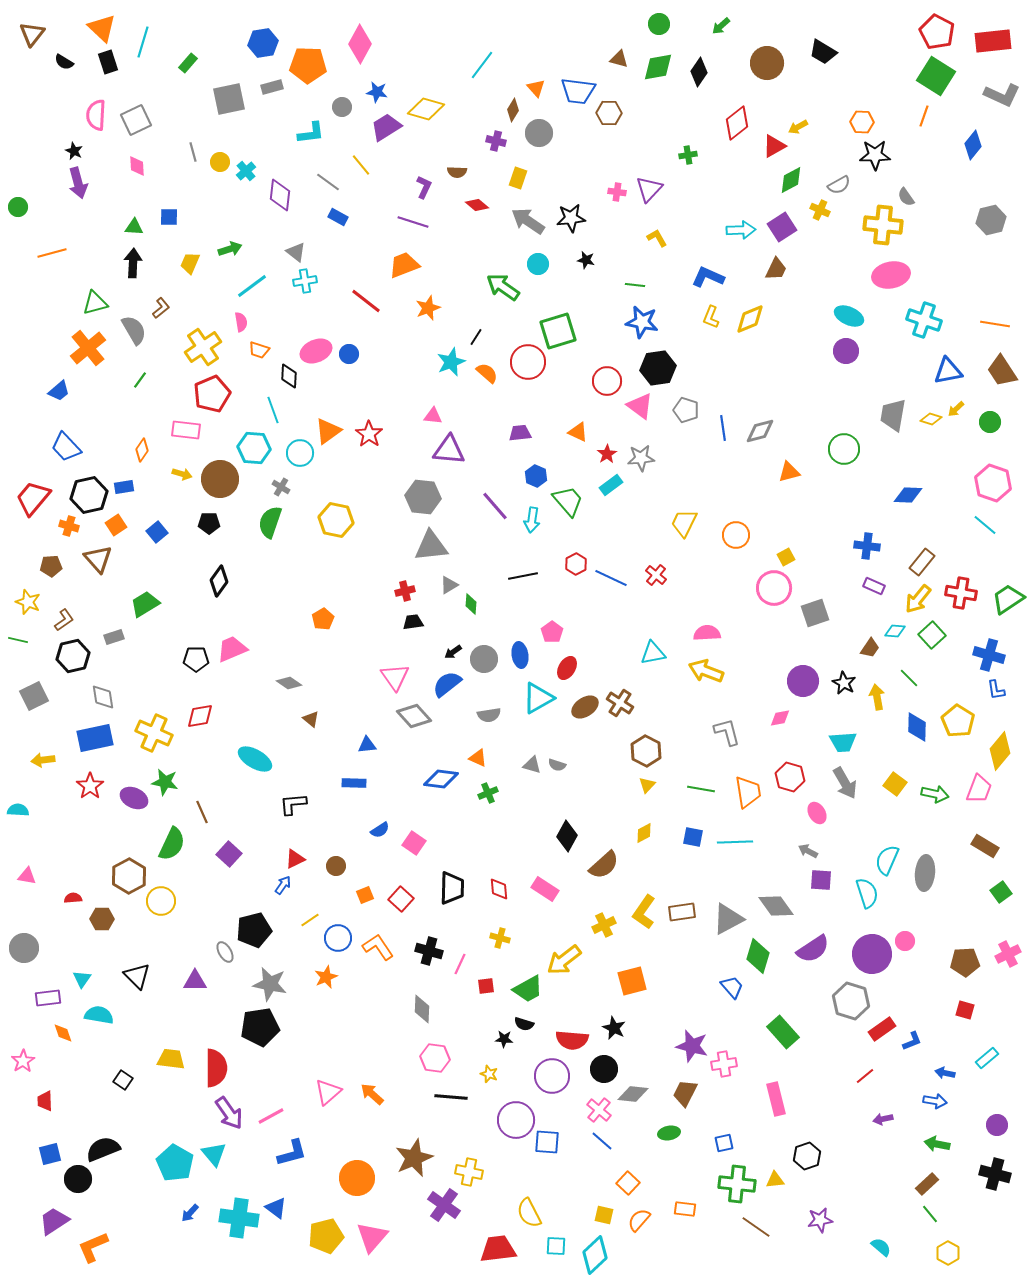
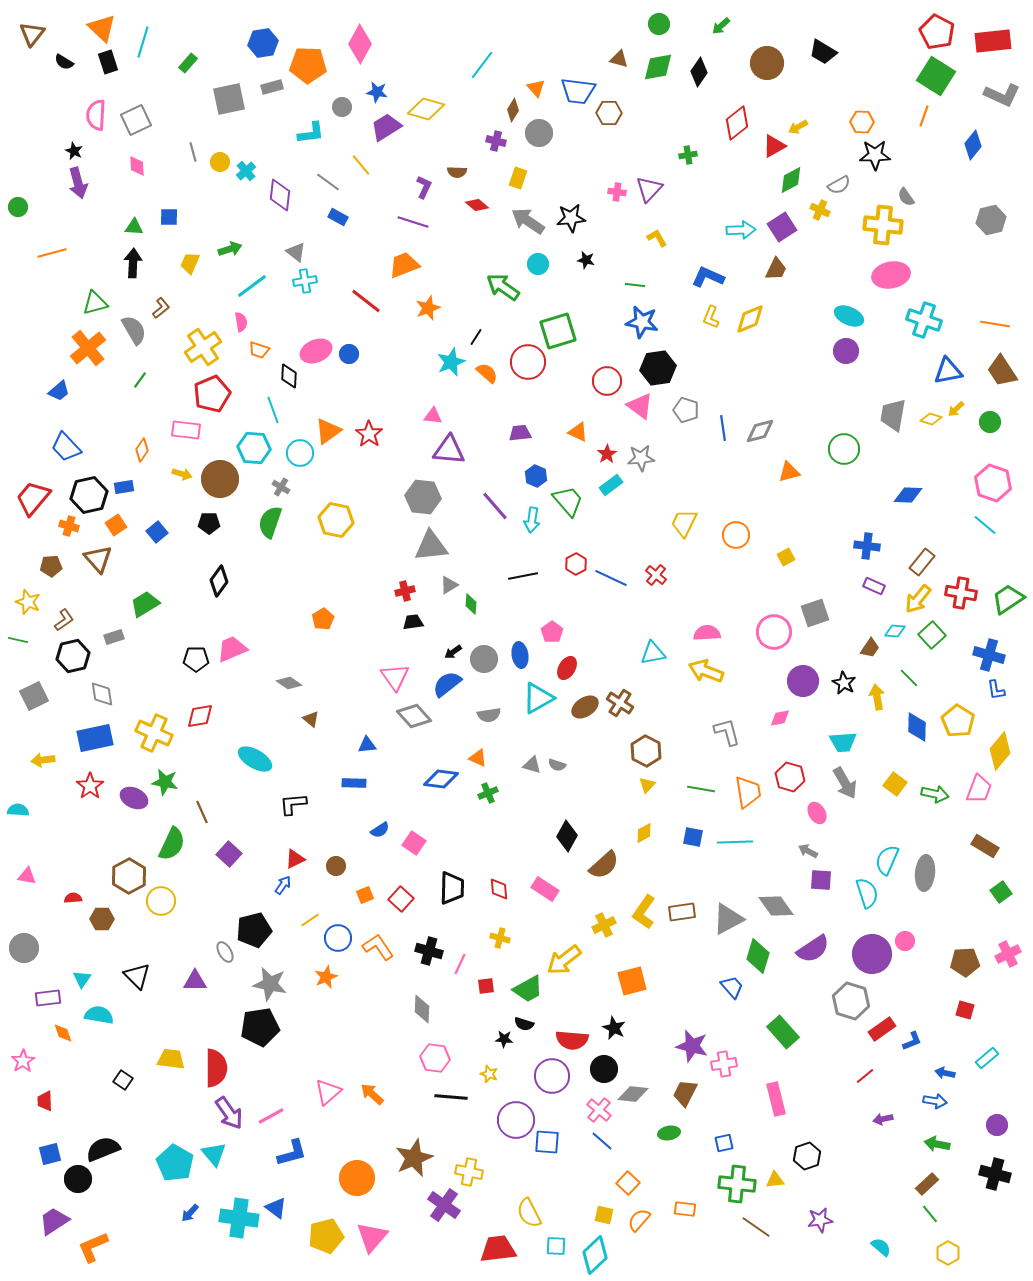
pink circle at (774, 588): moved 44 px down
gray diamond at (103, 697): moved 1 px left, 3 px up
